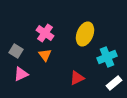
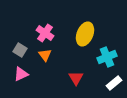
gray square: moved 4 px right, 1 px up
red triangle: moved 1 px left; rotated 35 degrees counterclockwise
